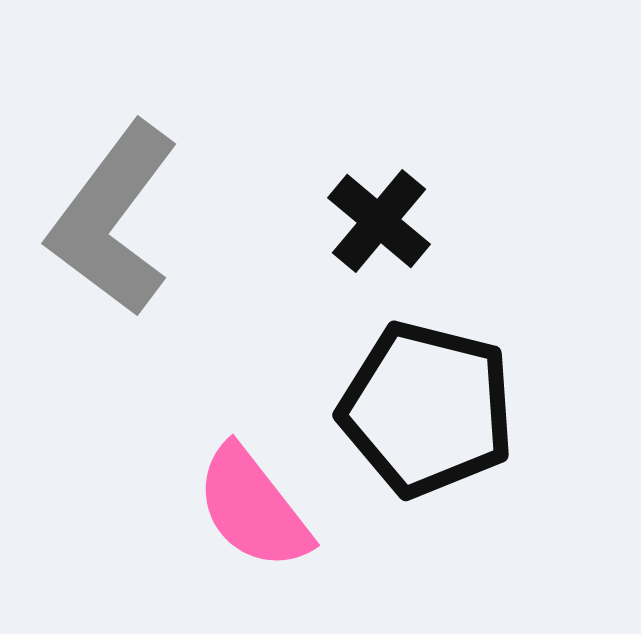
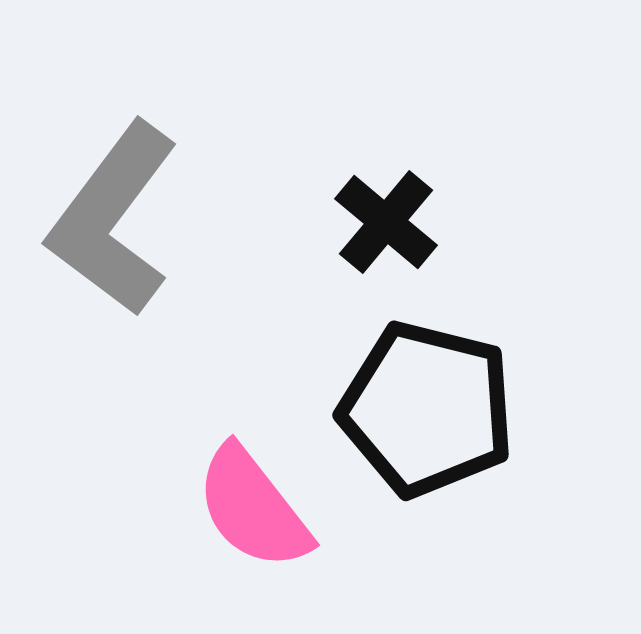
black cross: moved 7 px right, 1 px down
